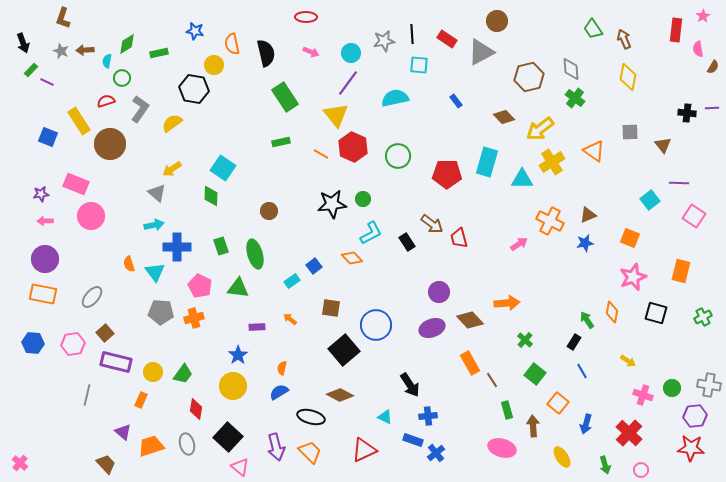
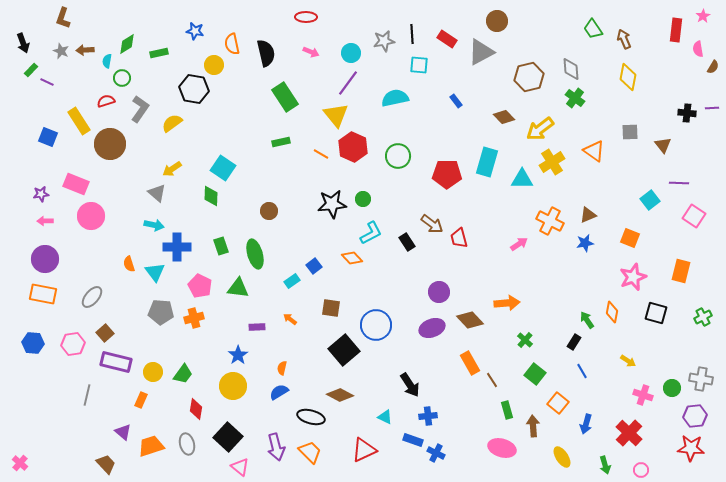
cyan arrow at (154, 225): rotated 24 degrees clockwise
gray cross at (709, 385): moved 8 px left, 6 px up
blue cross at (436, 453): rotated 24 degrees counterclockwise
